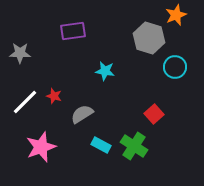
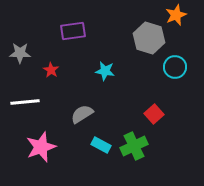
red star: moved 3 px left, 26 px up; rotated 14 degrees clockwise
white line: rotated 40 degrees clockwise
green cross: rotated 32 degrees clockwise
